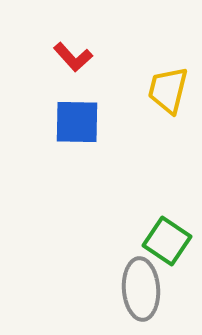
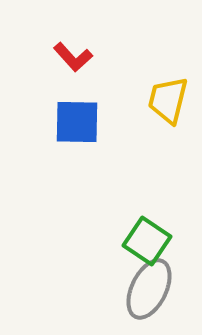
yellow trapezoid: moved 10 px down
green square: moved 20 px left
gray ellipse: moved 8 px right; rotated 30 degrees clockwise
